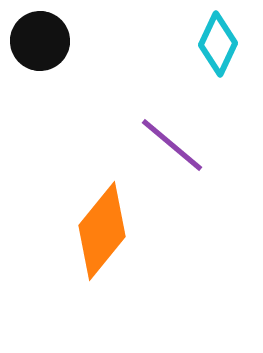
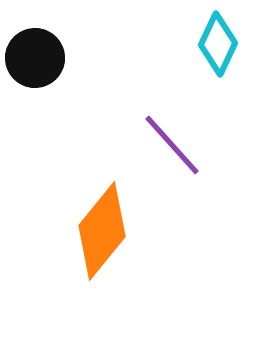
black circle: moved 5 px left, 17 px down
purple line: rotated 8 degrees clockwise
